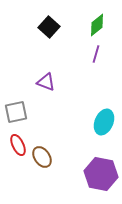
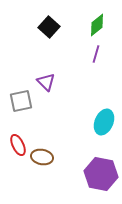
purple triangle: rotated 24 degrees clockwise
gray square: moved 5 px right, 11 px up
brown ellipse: rotated 45 degrees counterclockwise
